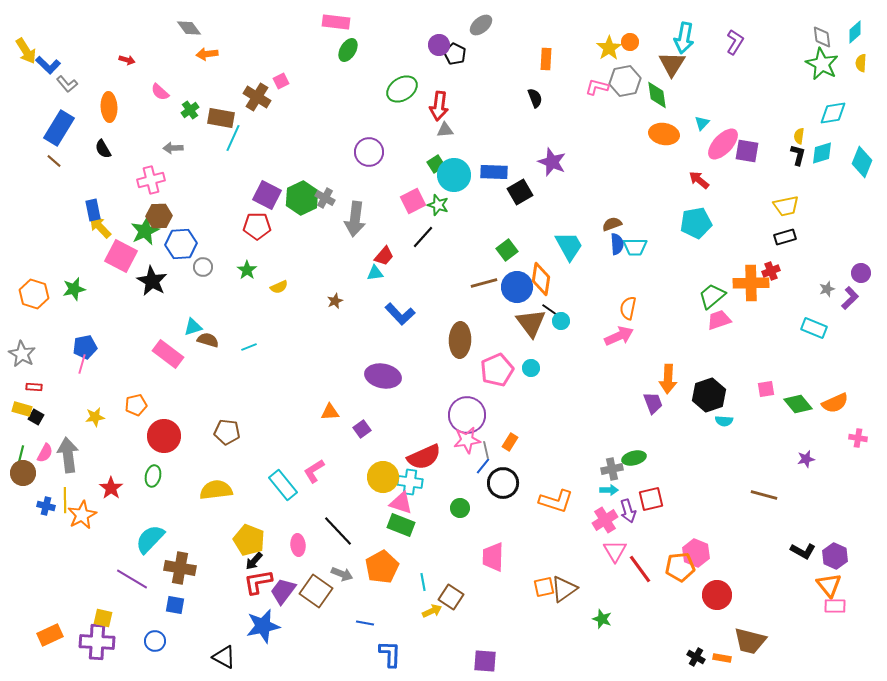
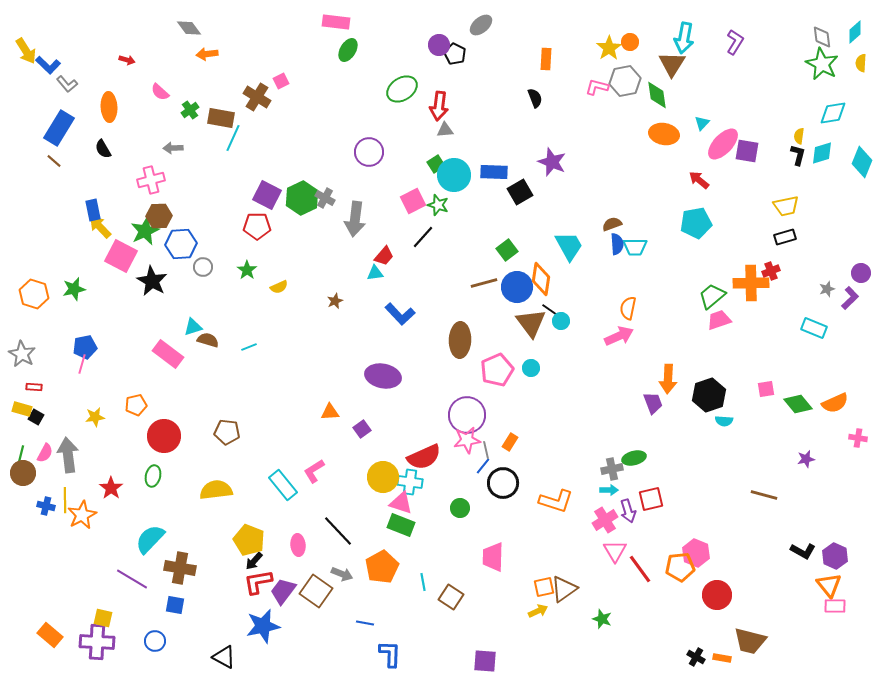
yellow arrow at (432, 611): moved 106 px right
orange rectangle at (50, 635): rotated 65 degrees clockwise
